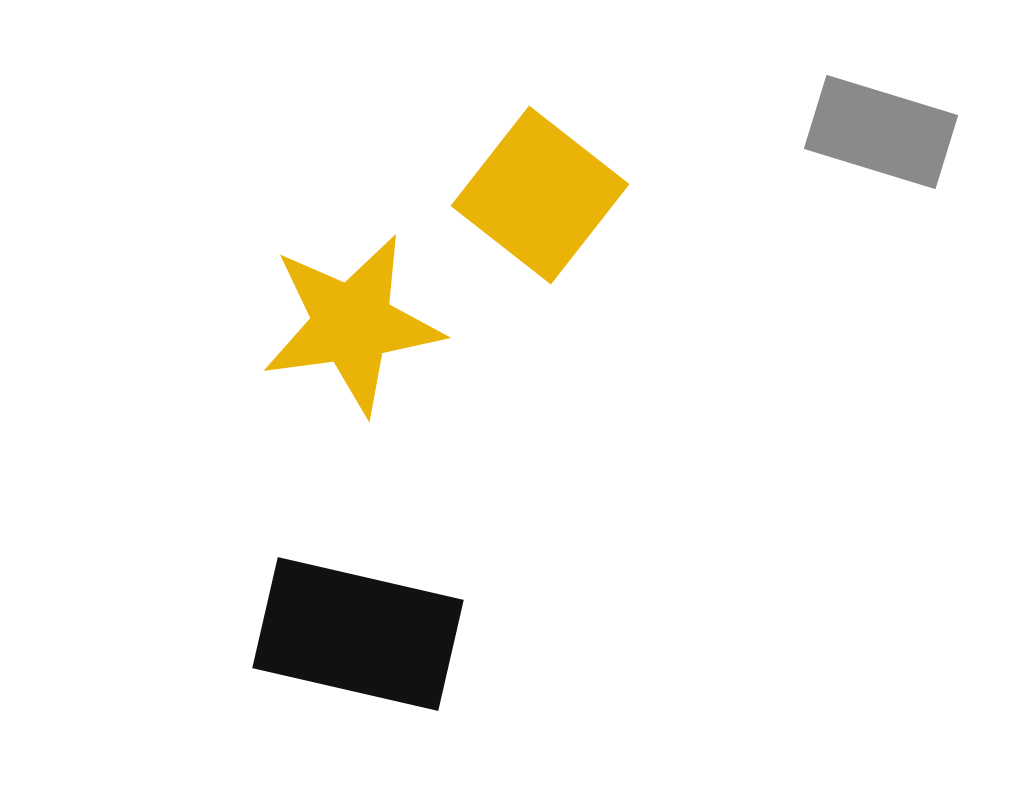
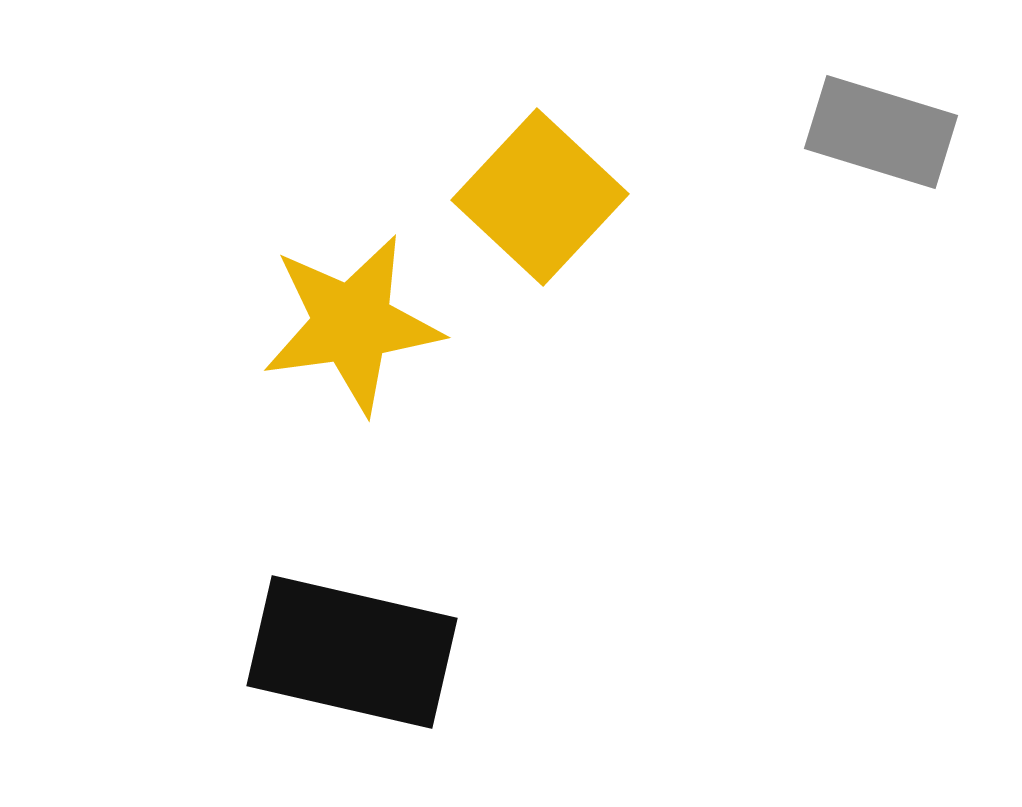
yellow square: moved 2 px down; rotated 5 degrees clockwise
black rectangle: moved 6 px left, 18 px down
